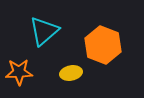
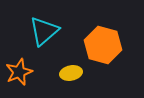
orange hexagon: rotated 6 degrees counterclockwise
orange star: rotated 20 degrees counterclockwise
